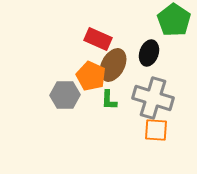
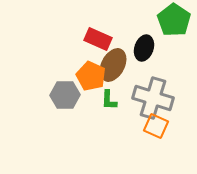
black ellipse: moved 5 px left, 5 px up
orange square: moved 4 px up; rotated 20 degrees clockwise
